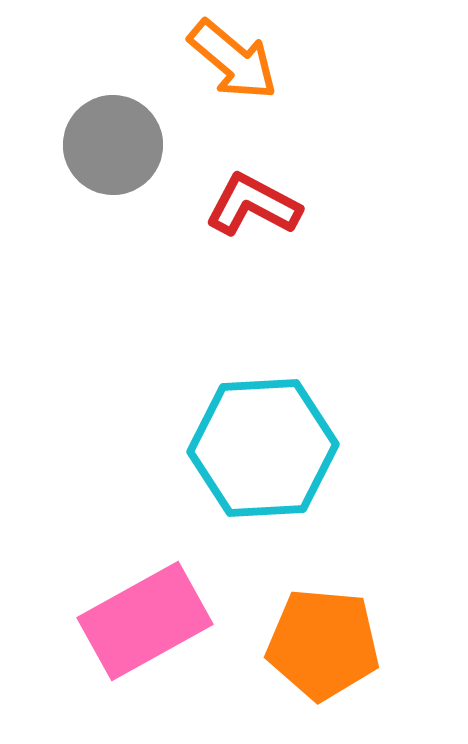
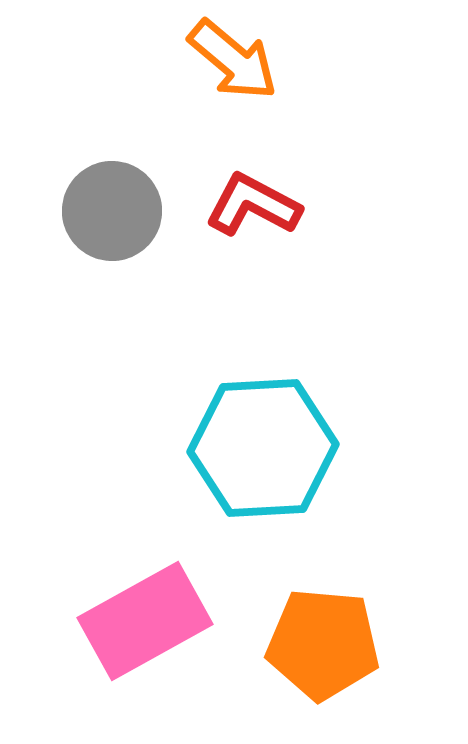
gray circle: moved 1 px left, 66 px down
